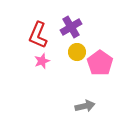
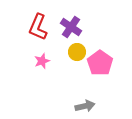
purple cross: rotated 25 degrees counterclockwise
red L-shape: moved 8 px up
